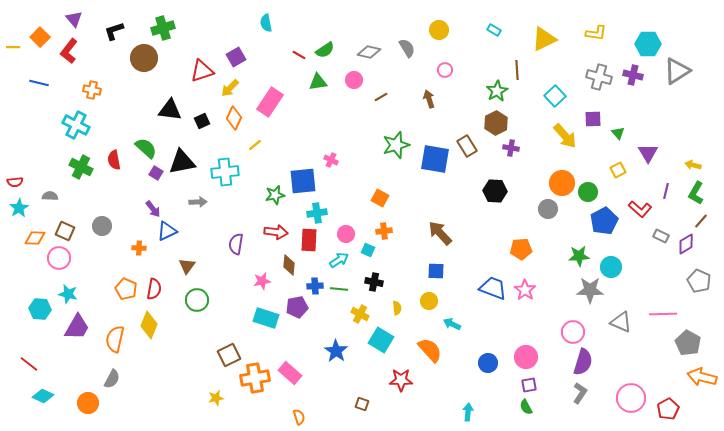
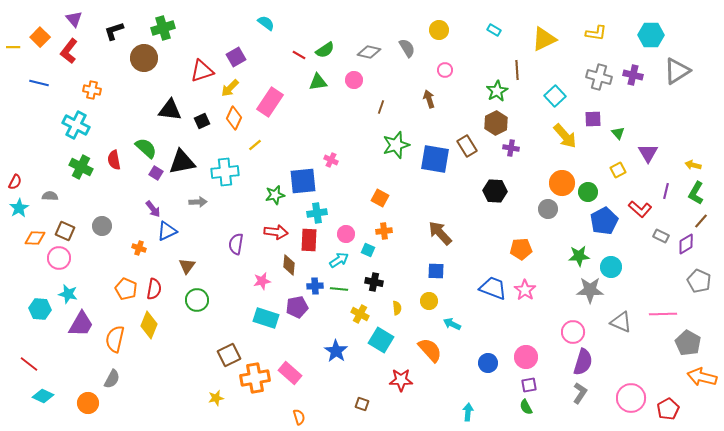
cyan semicircle at (266, 23): rotated 138 degrees clockwise
cyan hexagon at (648, 44): moved 3 px right, 9 px up
brown line at (381, 97): moved 10 px down; rotated 40 degrees counterclockwise
red semicircle at (15, 182): rotated 56 degrees counterclockwise
orange cross at (139, 248): rotated 16 degrees clockwise
purple trapezoid at (77, 327): moved 4 px right, 3 px up
